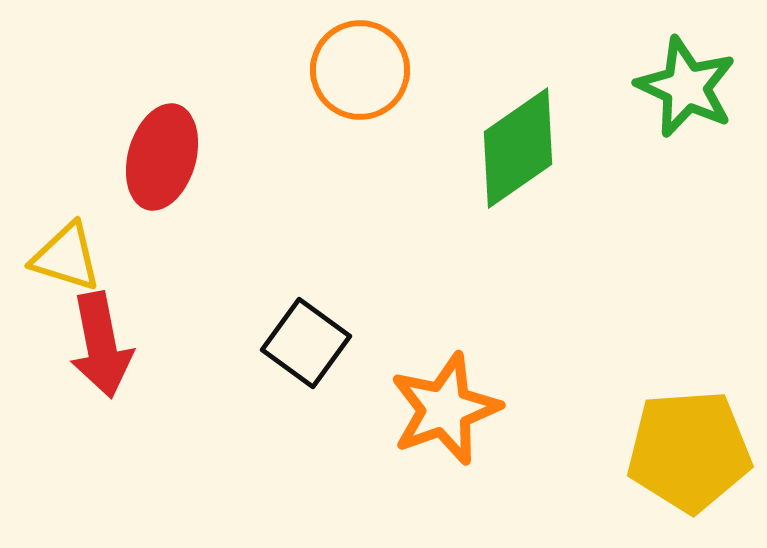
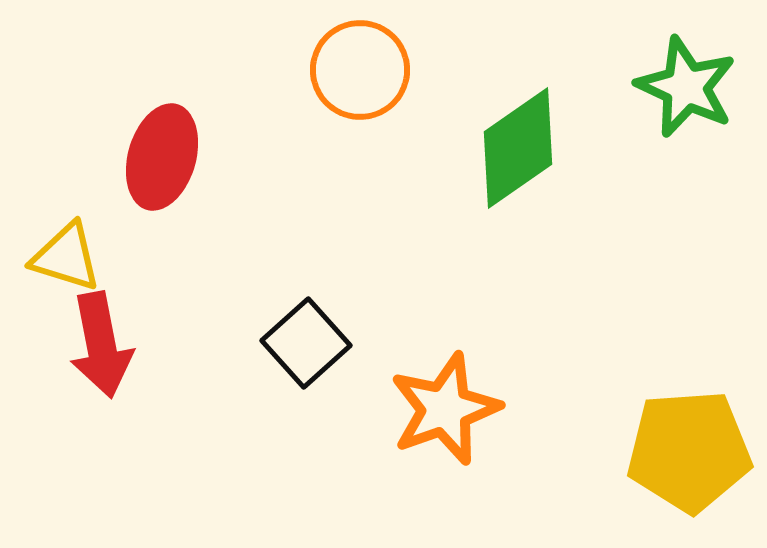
black square: rotated 12 degrees clockwise
